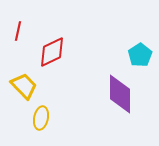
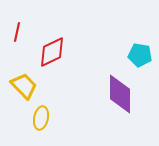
red line: moved 1 px left, 1 px down
cyan pentagon: rotated 30 degrees counterclockwise
